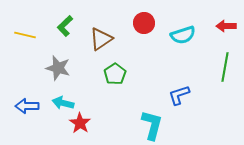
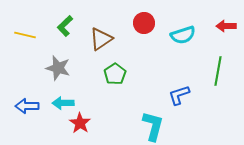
green line: moved 7 px left, 4 px down
cyan arrow: rotated 15 degrees counterclockwise
cyan L-shape: moved 1 px right, 1 px down
